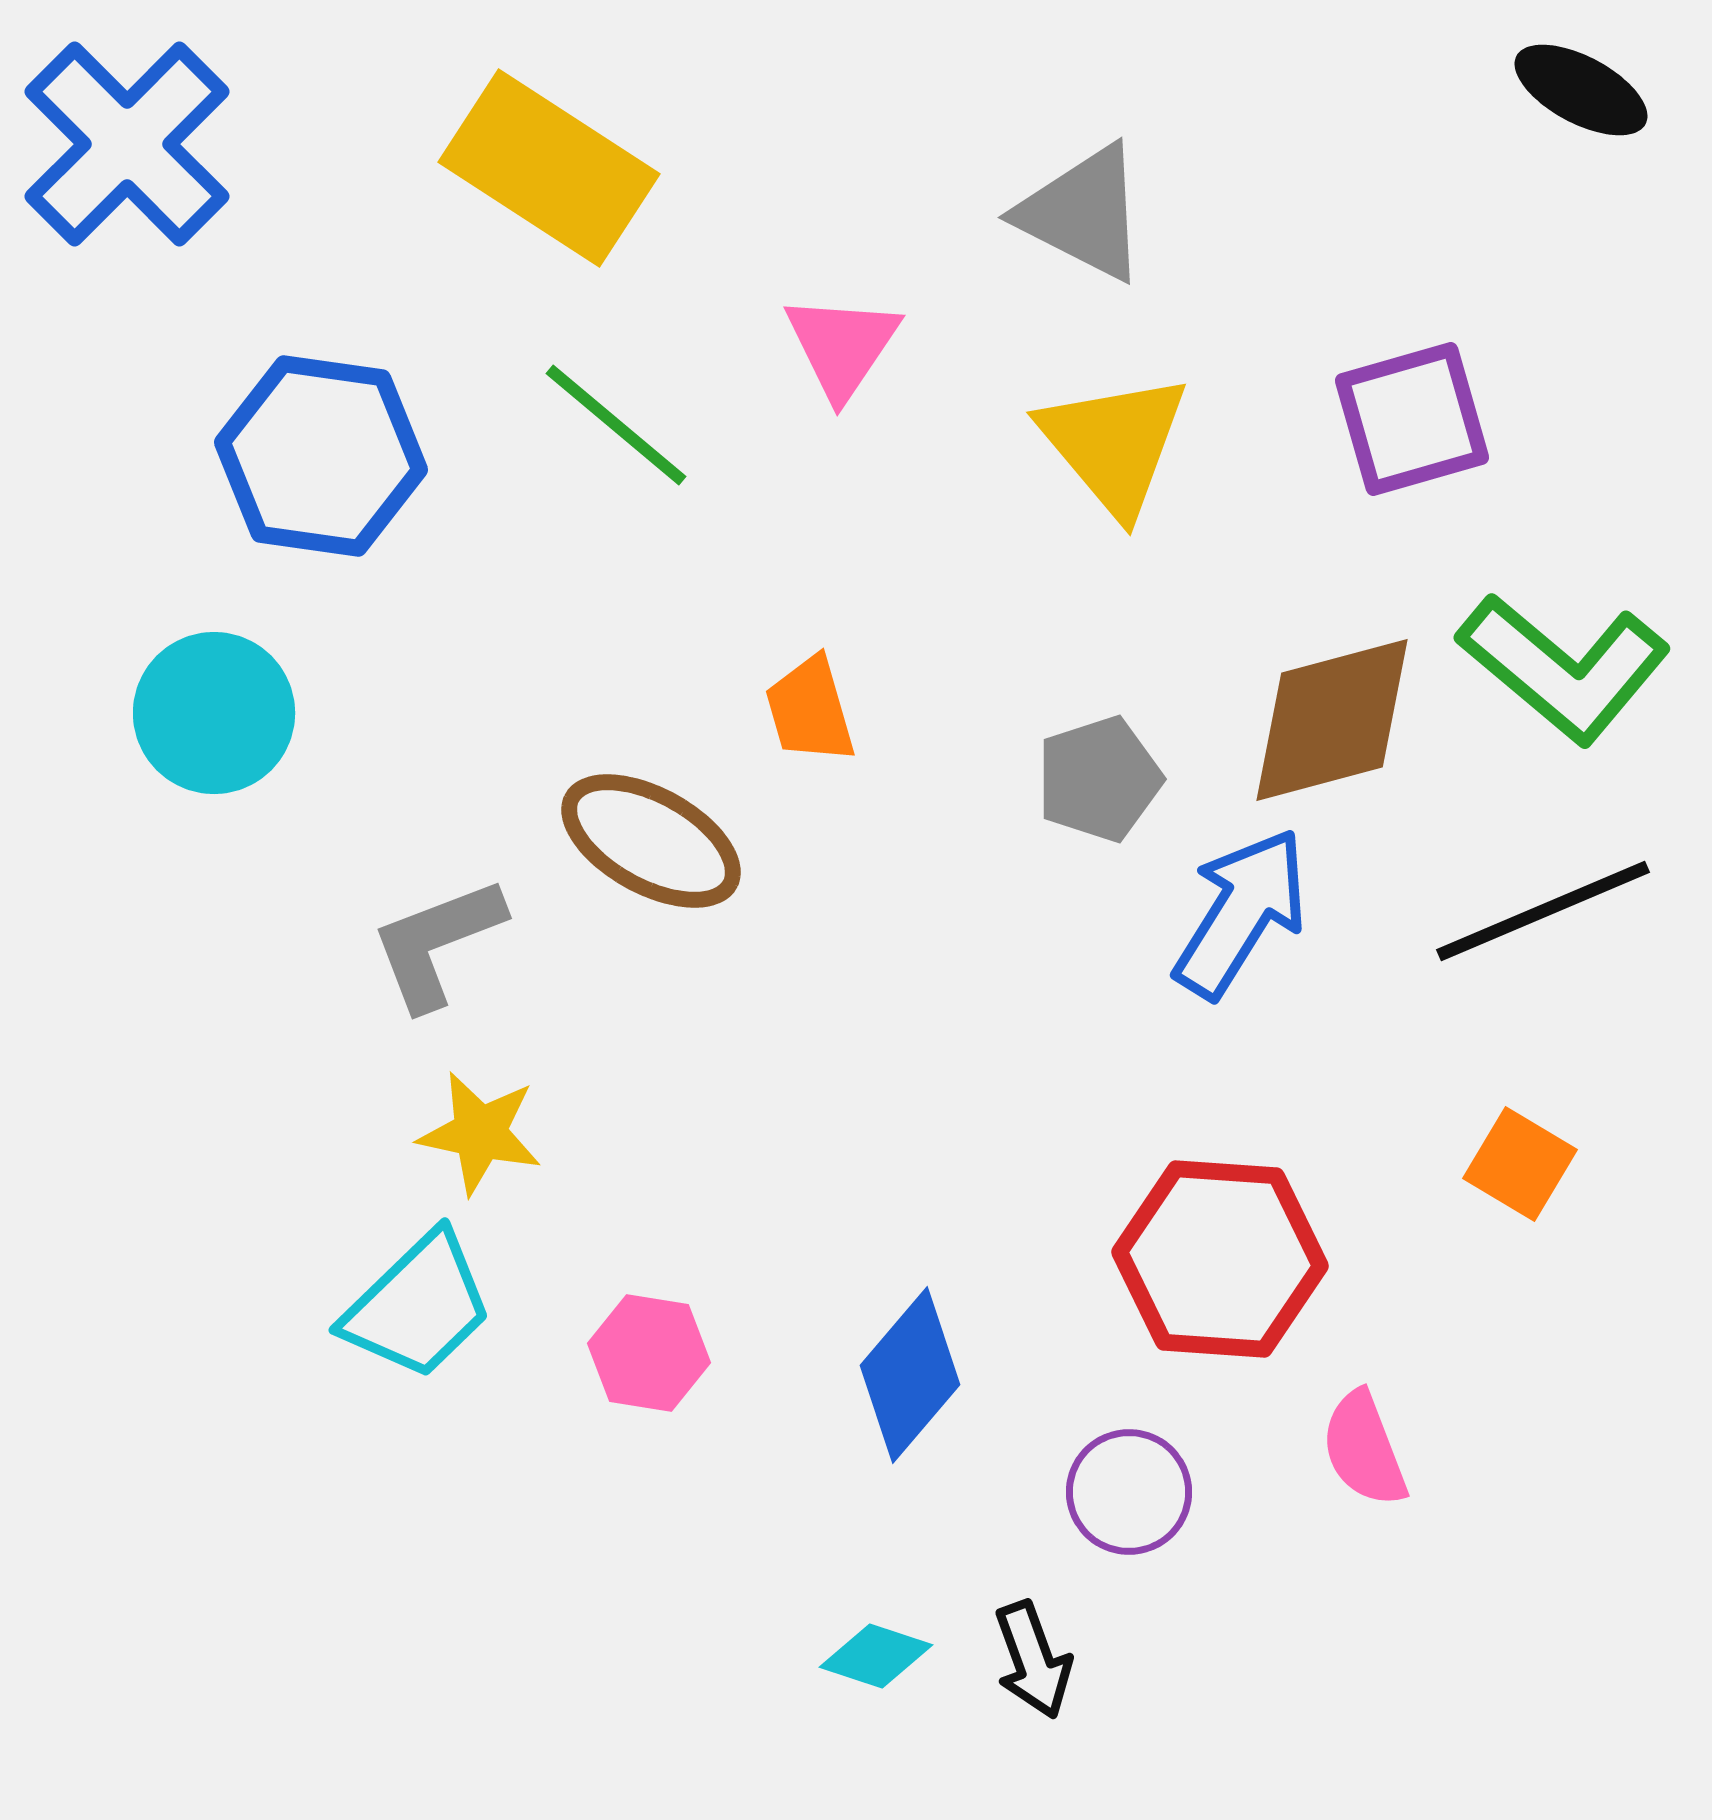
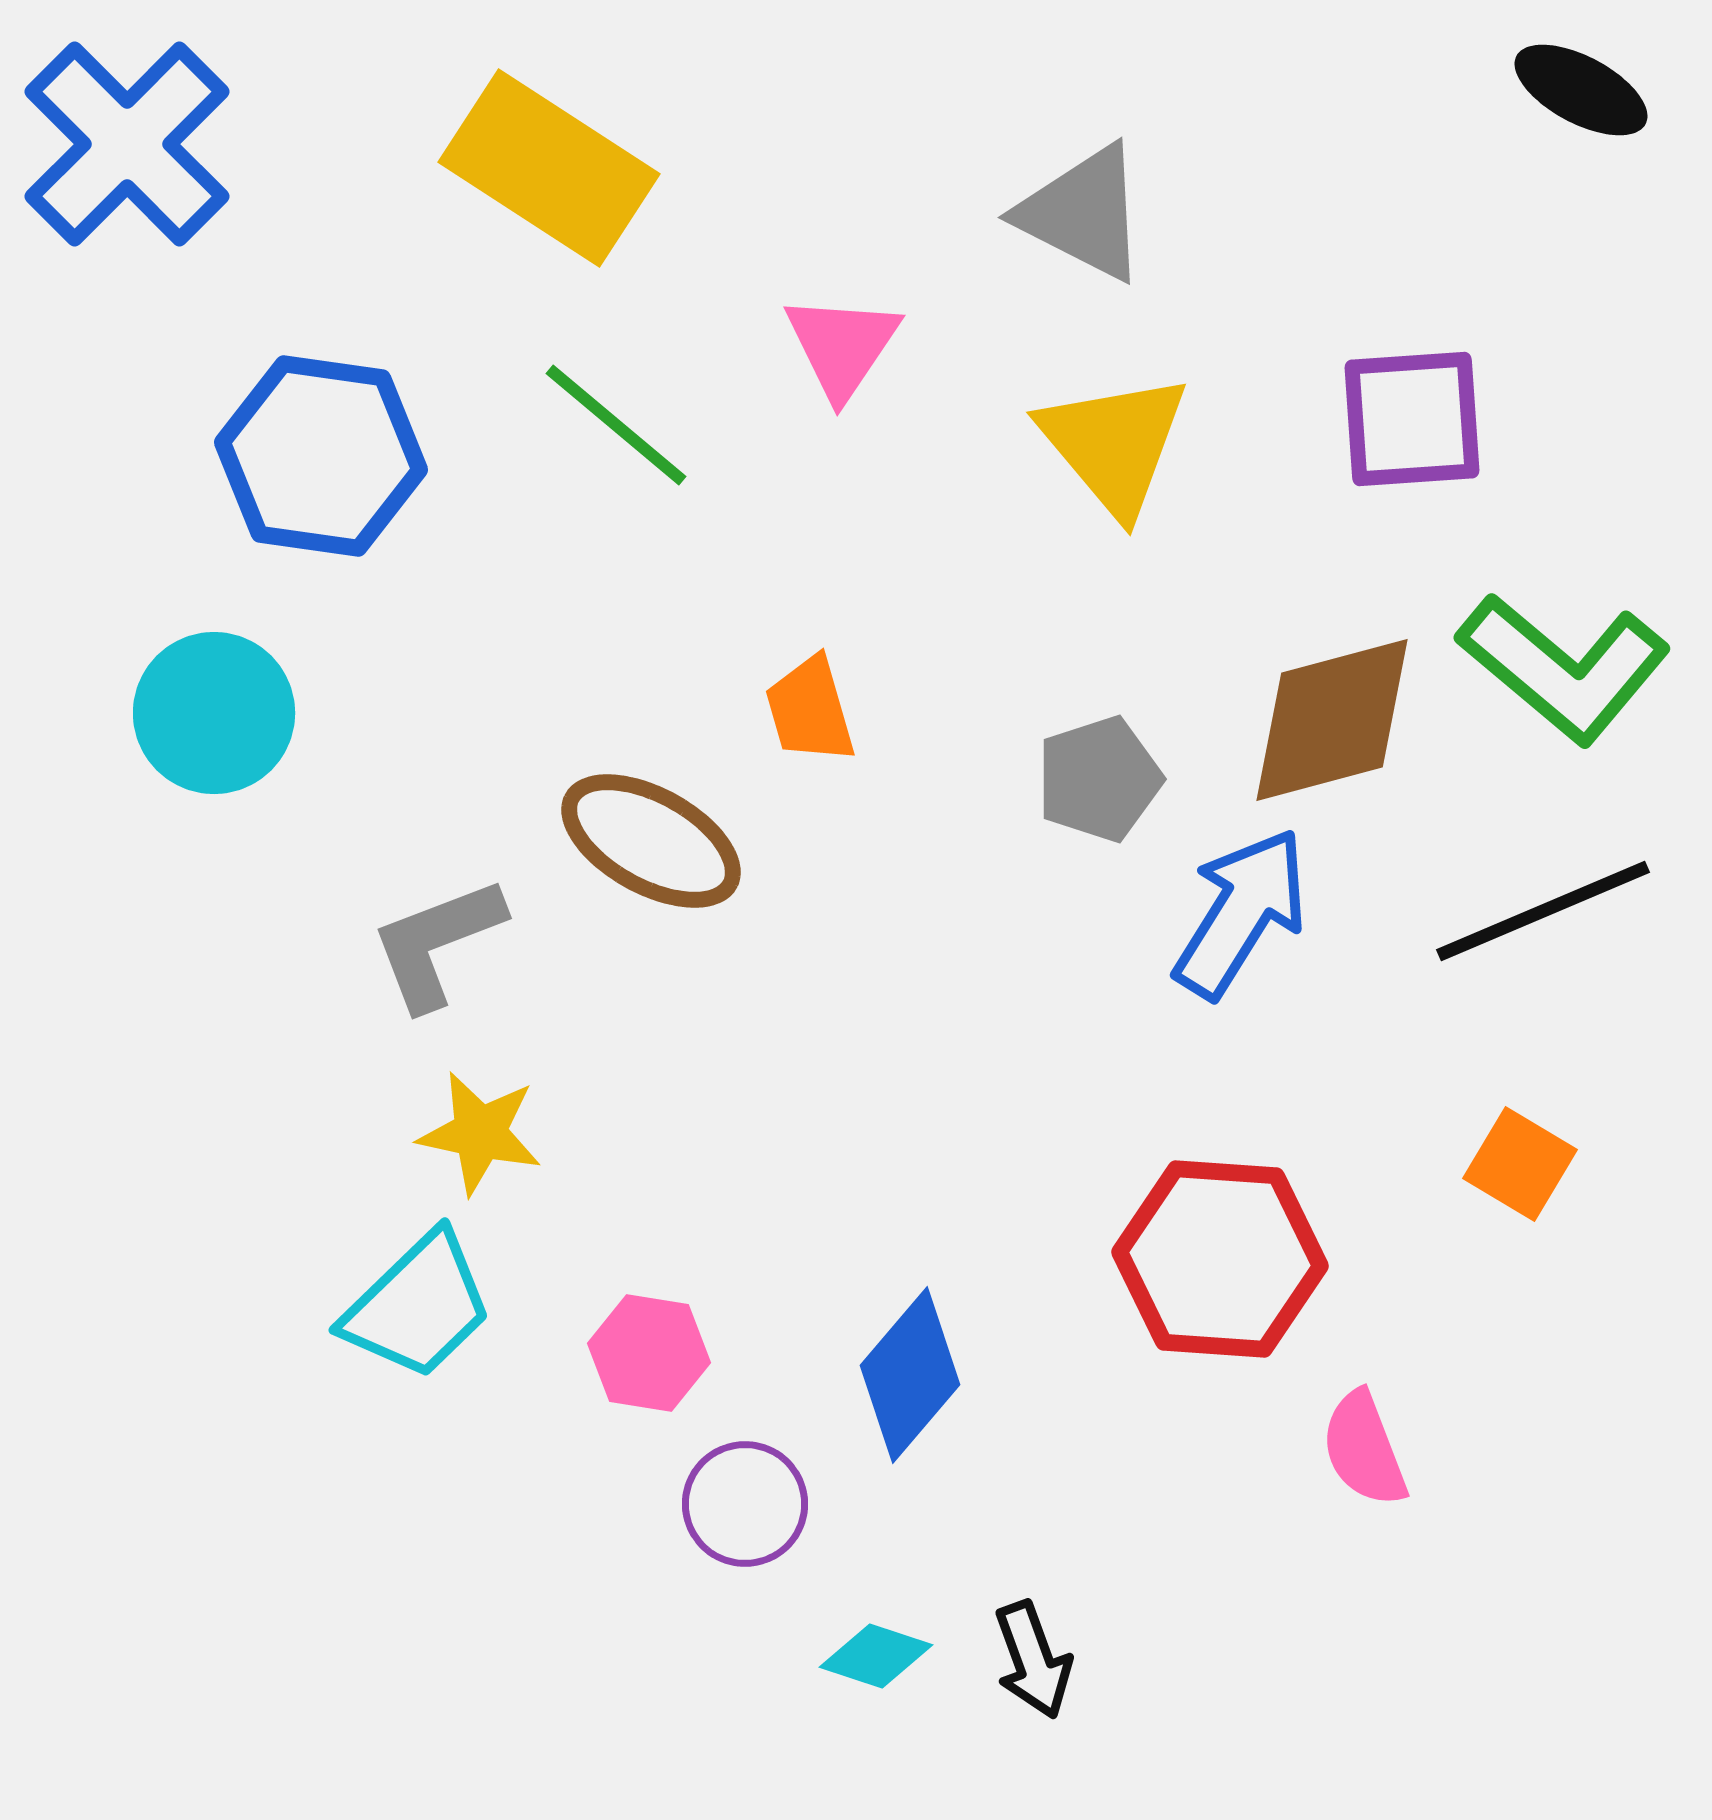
purple square: rotated 12 degrees clockwise
purple circle: moved 384 px left, 12 px down
